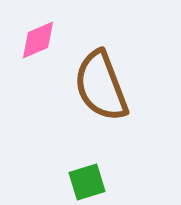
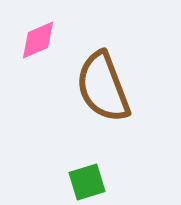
brown semicircle: moved 2 px right, 1 px down
